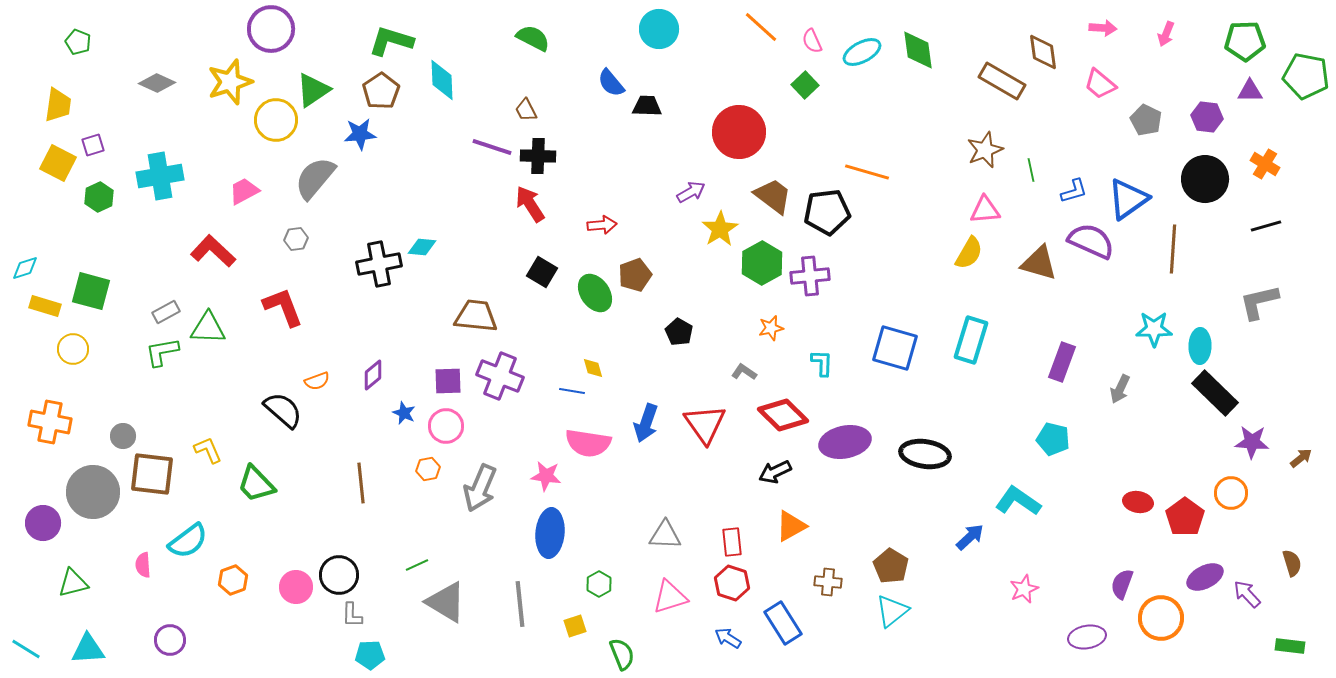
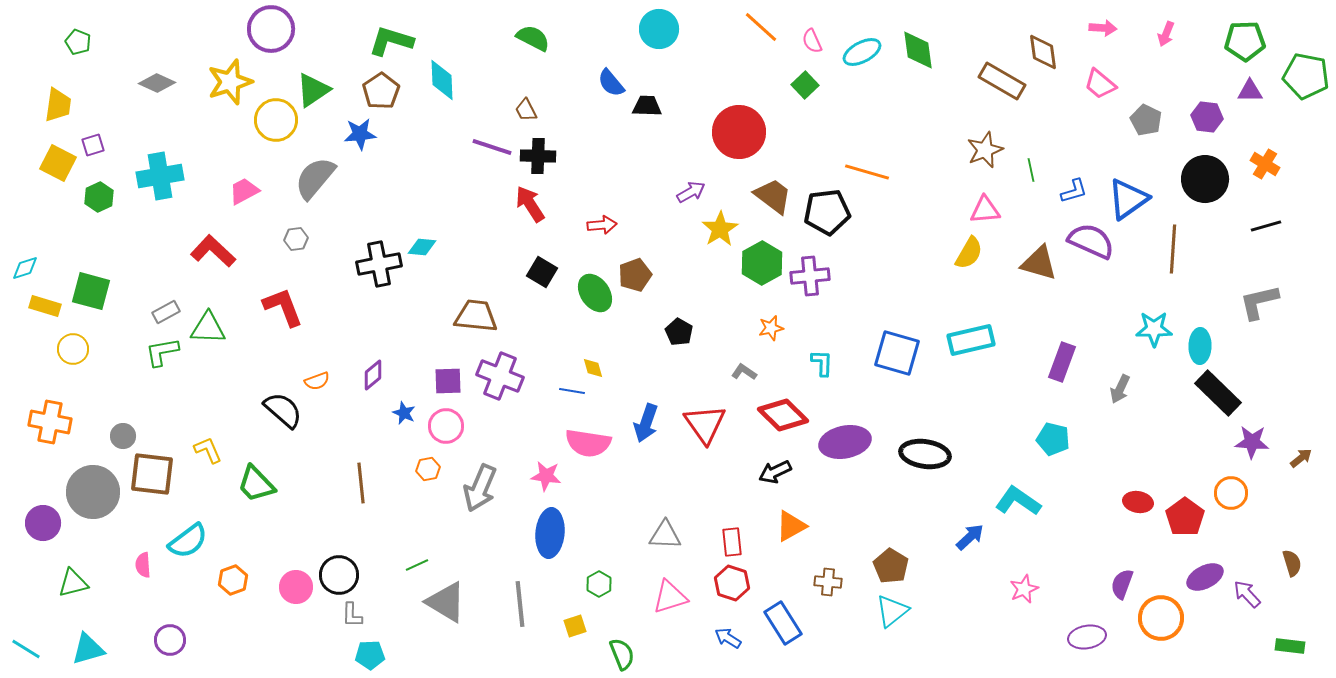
cyan rectangle at (971, 340): rotated 60 degrees clockwise
blue square at (895, 348): moved 2 px right, 5 px down
black rectangle at (1215, 393): moved 3 px right
cyan triangle at (88, 649): rotated 12 degrees counterclockwise
